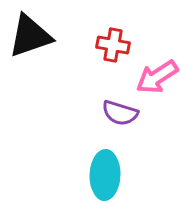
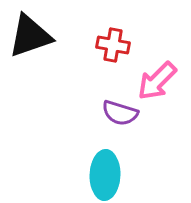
pink arrow: moved 4 px down; rotated 12 degrees counterclockwise
